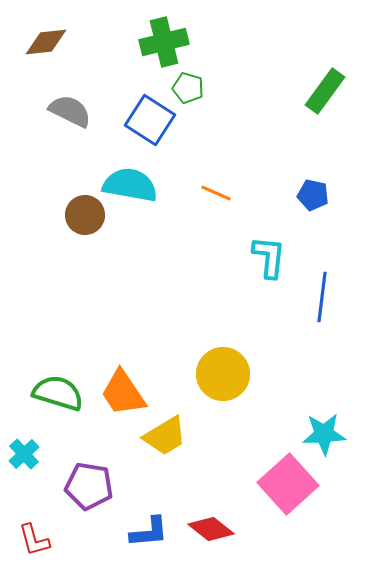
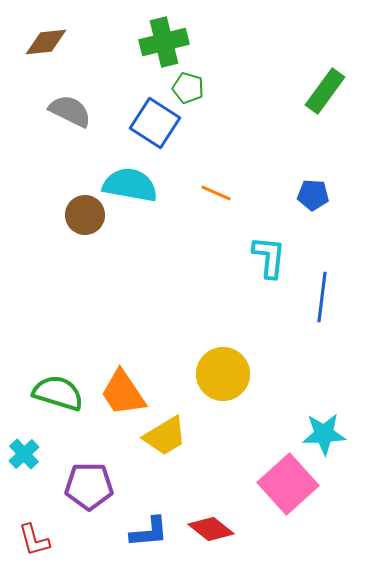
blue square: moved 5 px right, 3 px down
blue pentagon: rotated 8 degrees counterclockwise
purple pentagon: rotated 9 degrees counterclockwise
